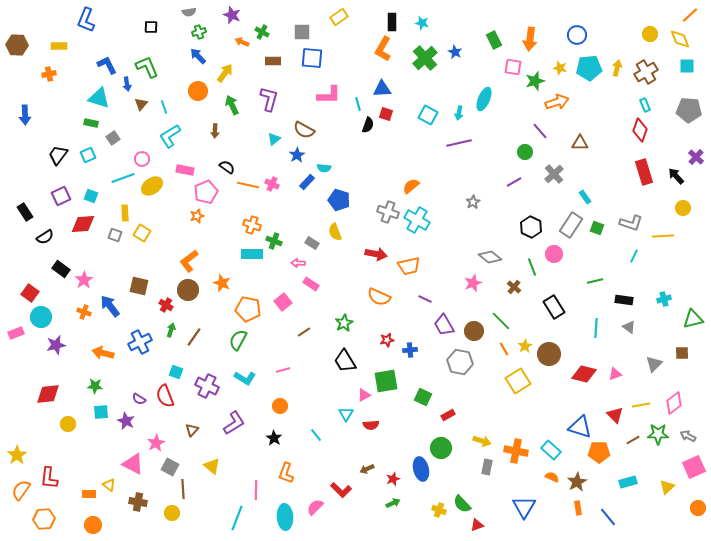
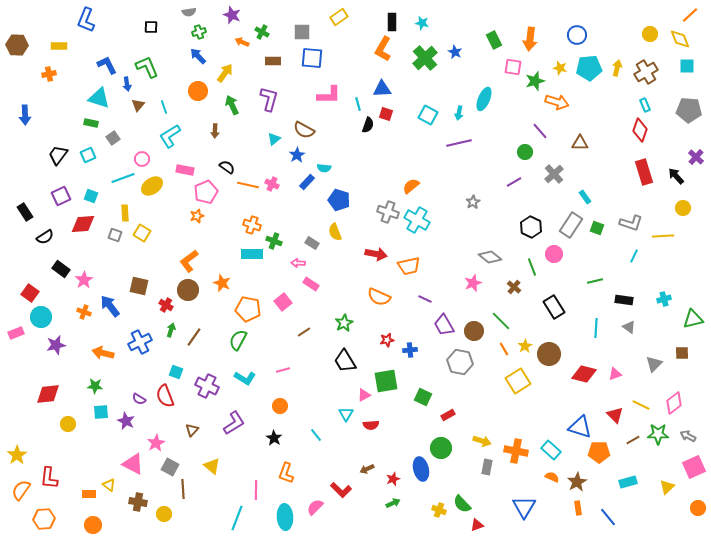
orange arrow at (557, 102): rotated 35 degrees clockwise
brown triangle at (141, 104): moved 3 px left, 1 px down
yellow line at (641, 405): rotated 36 degrees clockwise
yellow circle at (172, 513): moved 8 px left, 1 px down
